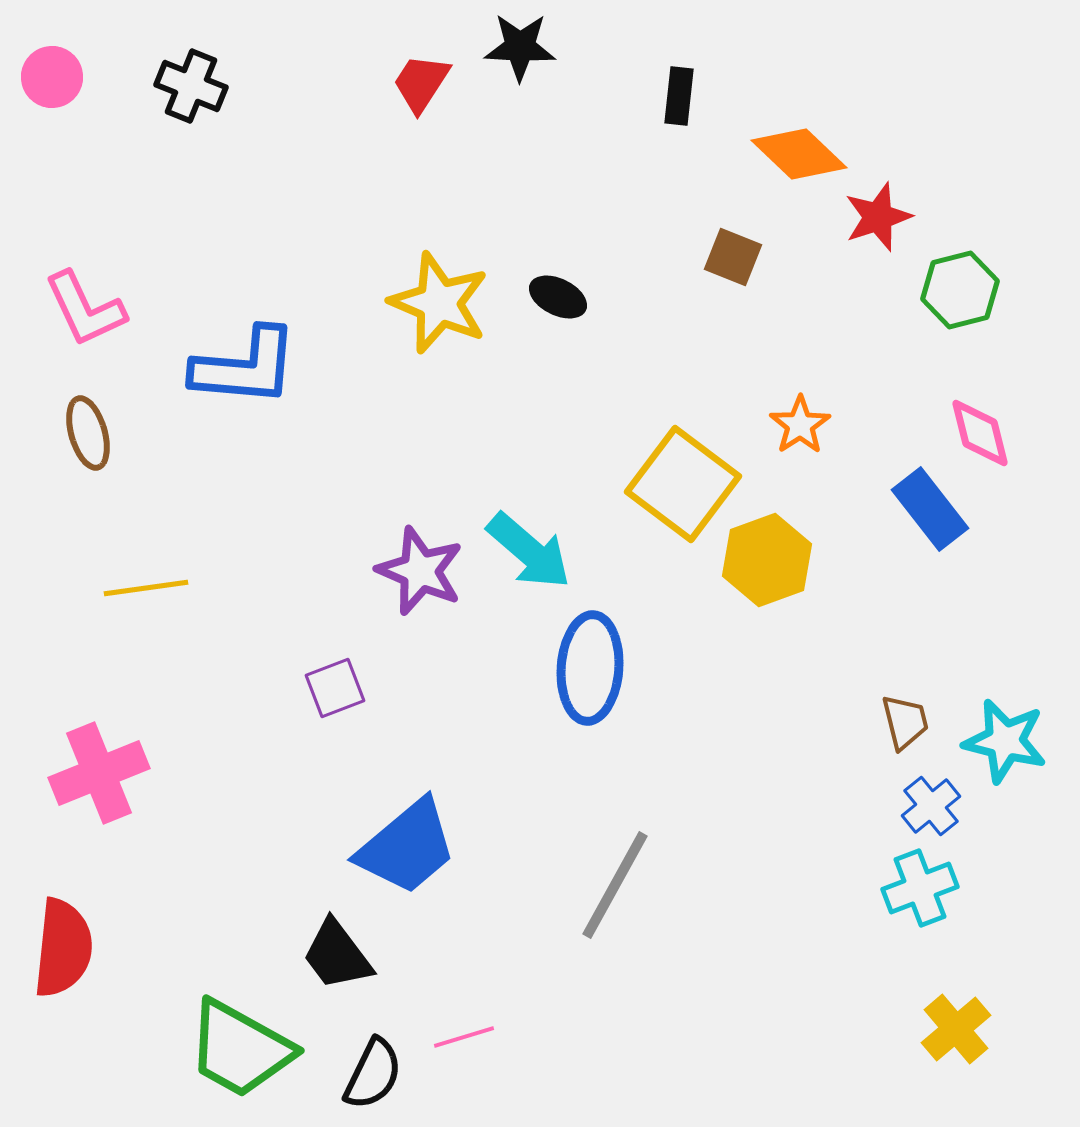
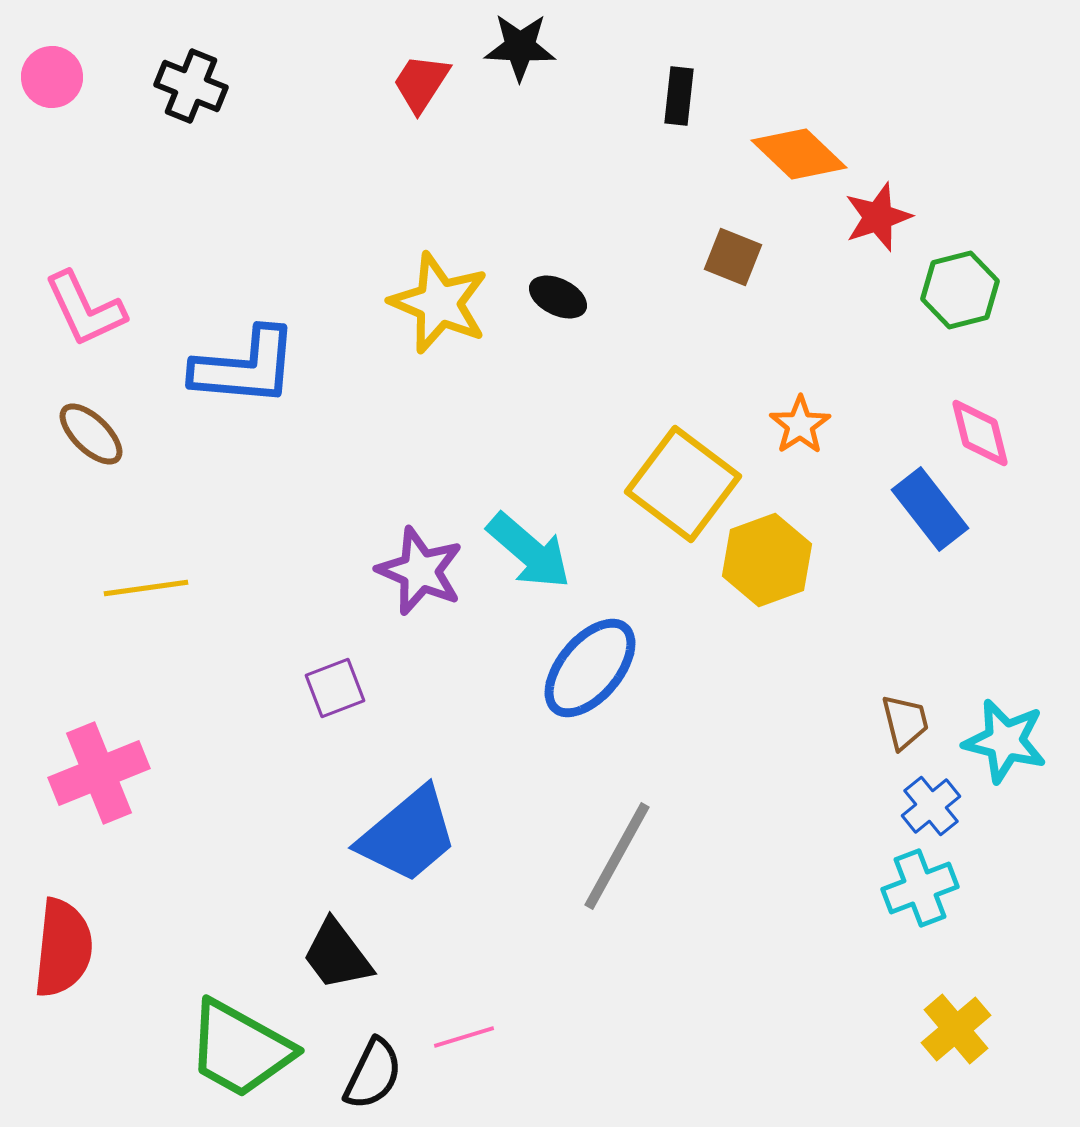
brown ellipse: moved 3 px right, 1 px down; rotated 30 degrees counterclockwise
blue ellipse: rotated 36 degrees clockwise
blue trapezoid: moved 1 px right, 12 px up
gray line: moved 2 px right, 29 px up
